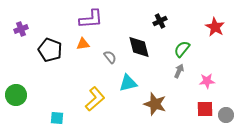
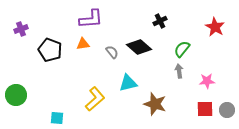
black diamond: rotated 35 degrees counterclockwise
gray semicircle: moved 2 px right, 5 px up
gray arrow: rotated 32 degrees counterclockwise
gray circle: moved 1 px right, 5 px up
